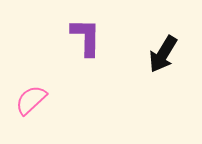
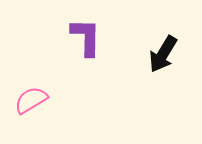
pink semicircle: rotated 12 degrees clockwise
